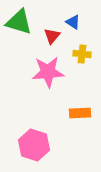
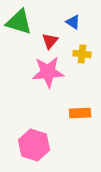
red triangle: moved 2 px left, 5 px down
